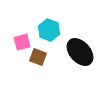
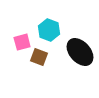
brown square: moved 1 px right
